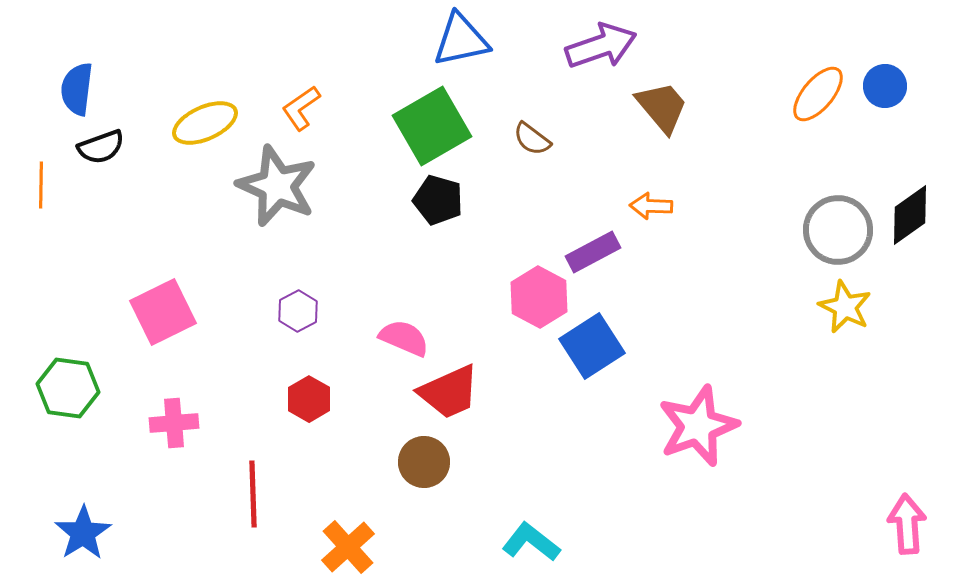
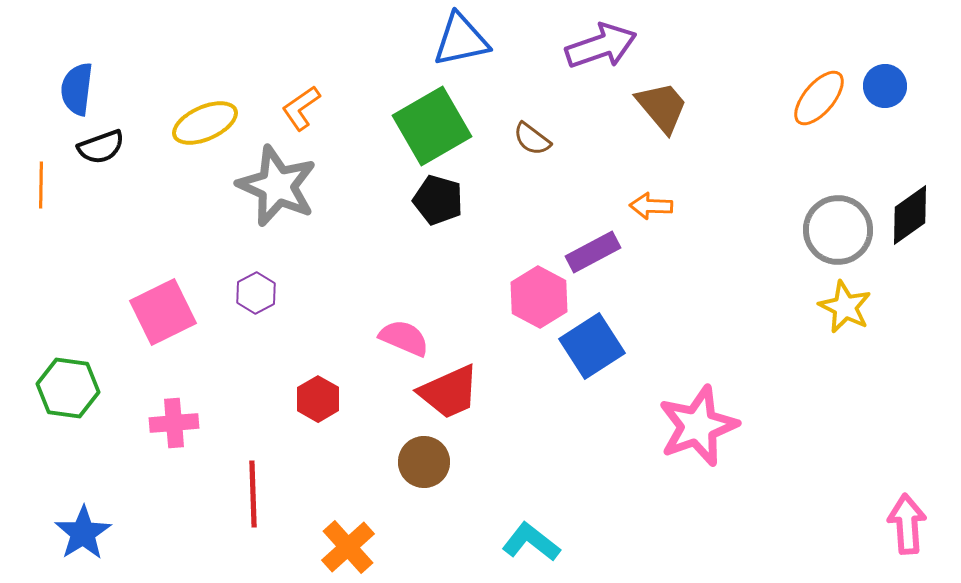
orange ellipse: moved 1 px right, 4 px down
purple hexagon: moved 42 px left, 18 px up
red hexagon: moved 9 px right
